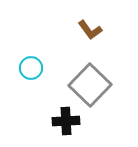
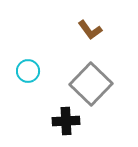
cyan circle: moved 3 px left, 3 px down
gray square: moved 1 px right, 1 px up
